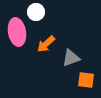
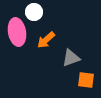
white circle: moved 2 px left
orange arrow: moved 4 px up
